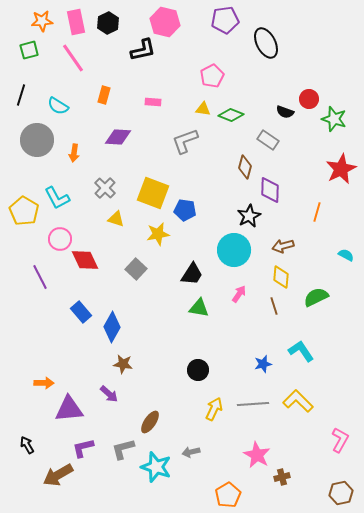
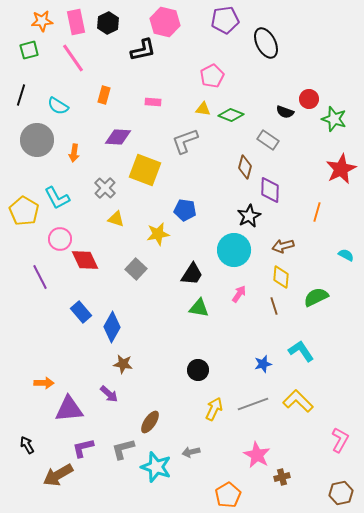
yellow square at (153, 193): moved 8 px left, 23 px up
gray line at (253, 404): rotated 16 degrees counterclockwise
